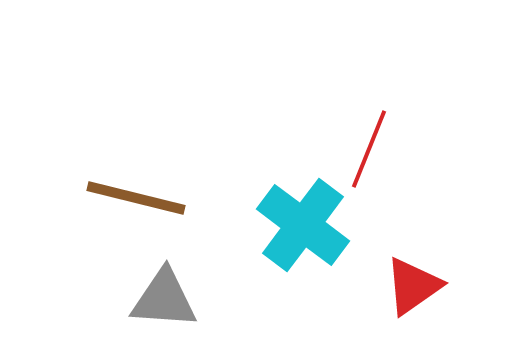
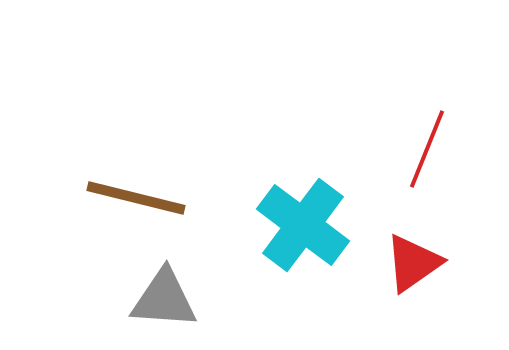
red line: moved 58 px right
red triangle: moved 23 px up
